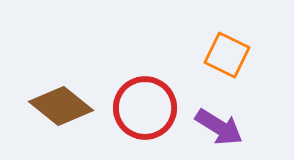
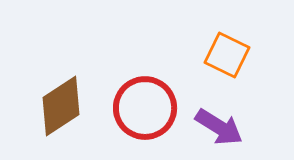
brown diamond: rotated 72 degrees counterclockwise
